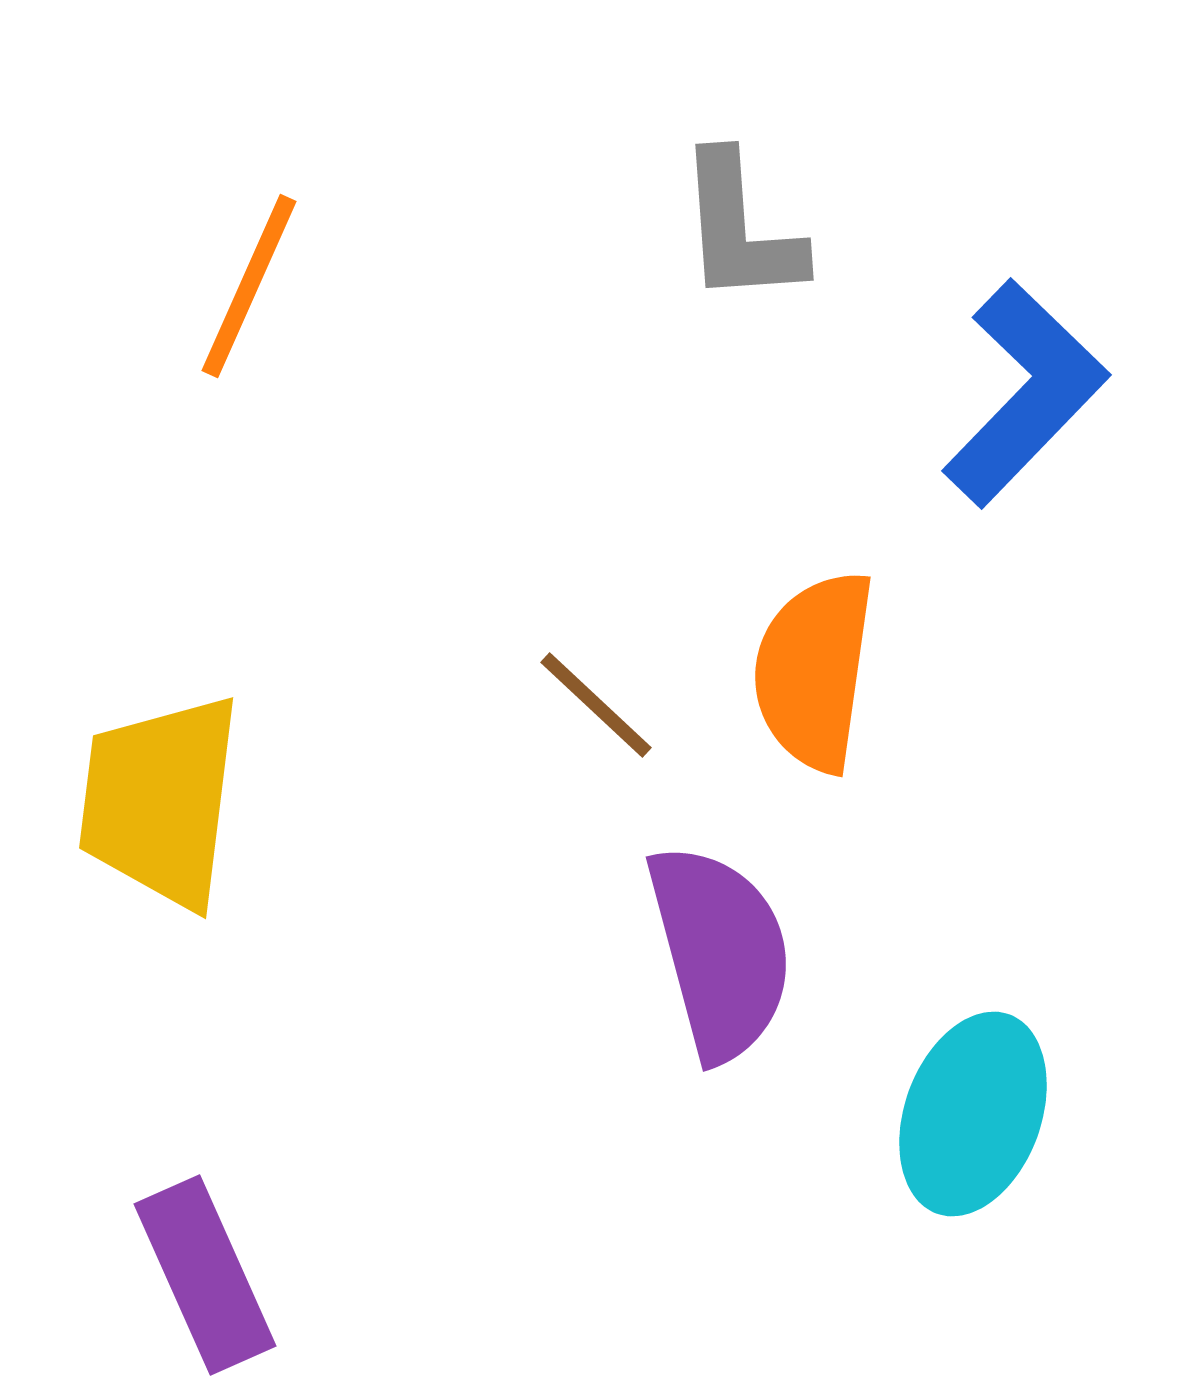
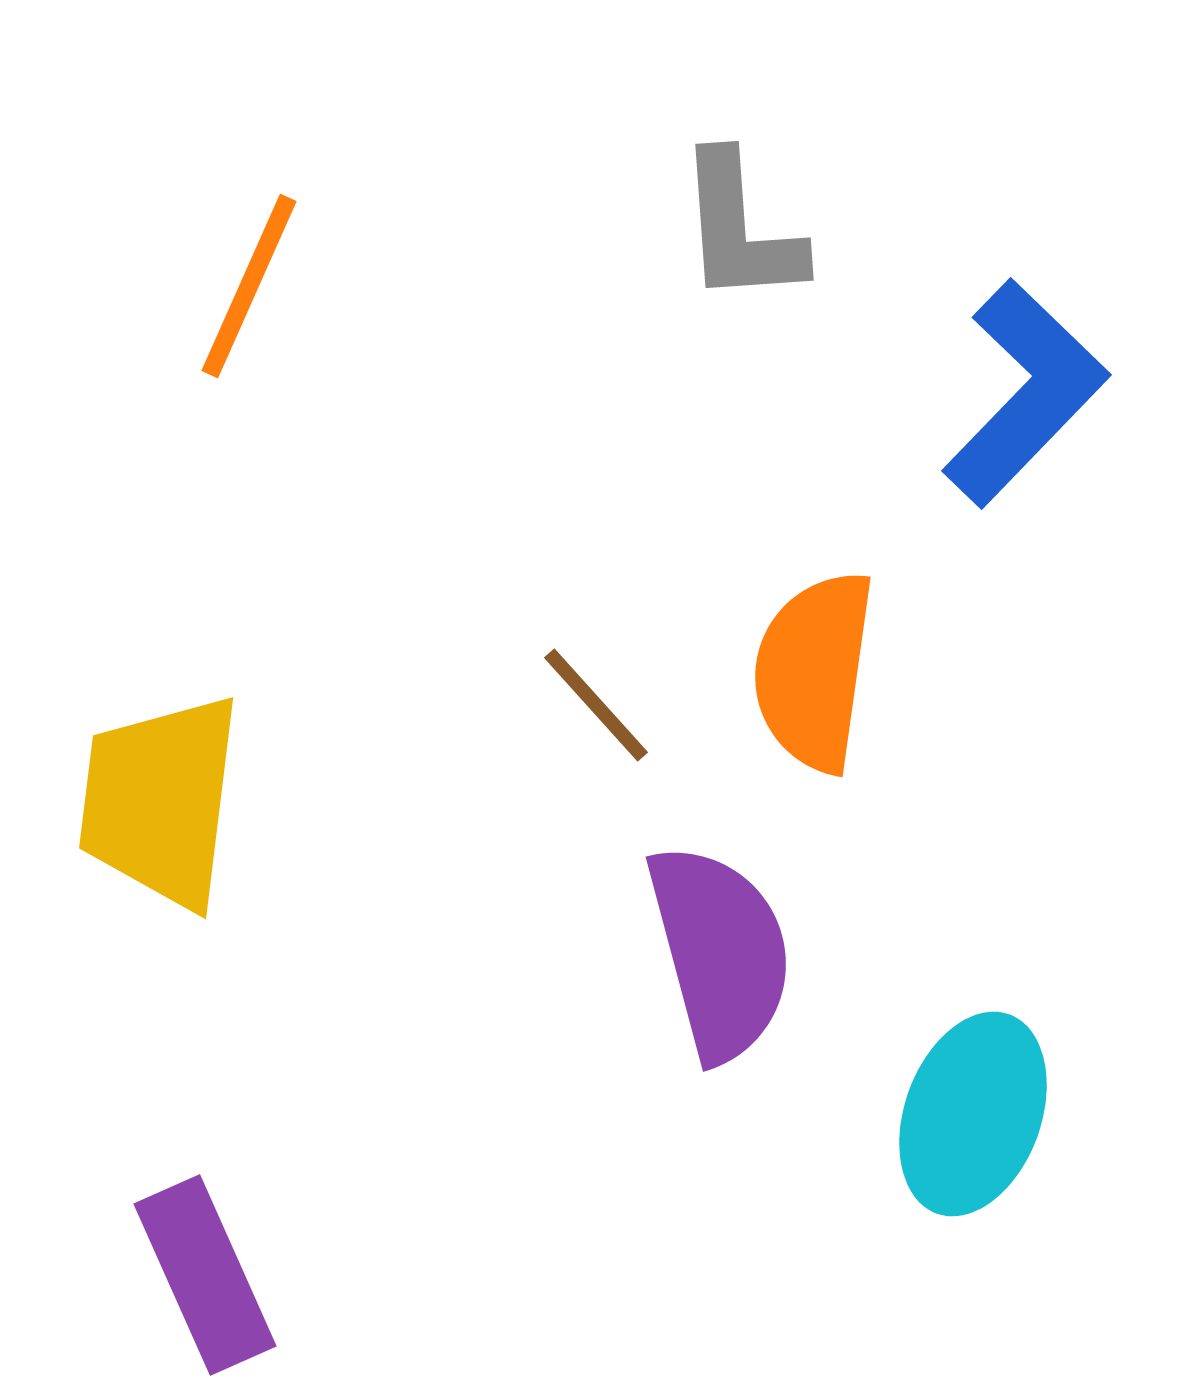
brown line: rotated 5 degrees clockwise
